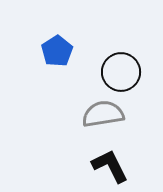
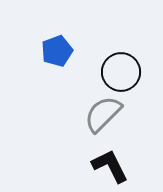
blue pentagon: rotated 12 degrees clockwise
gray semicircle: rotated 36 degrees counterclockwise
